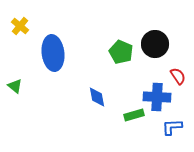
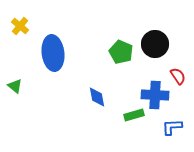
blue cross: moved 2 px left, 2 px up
